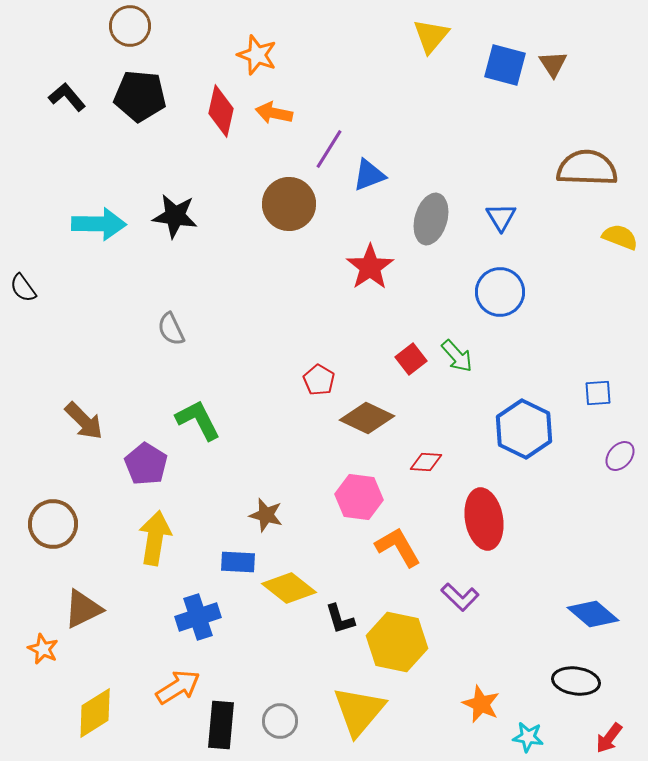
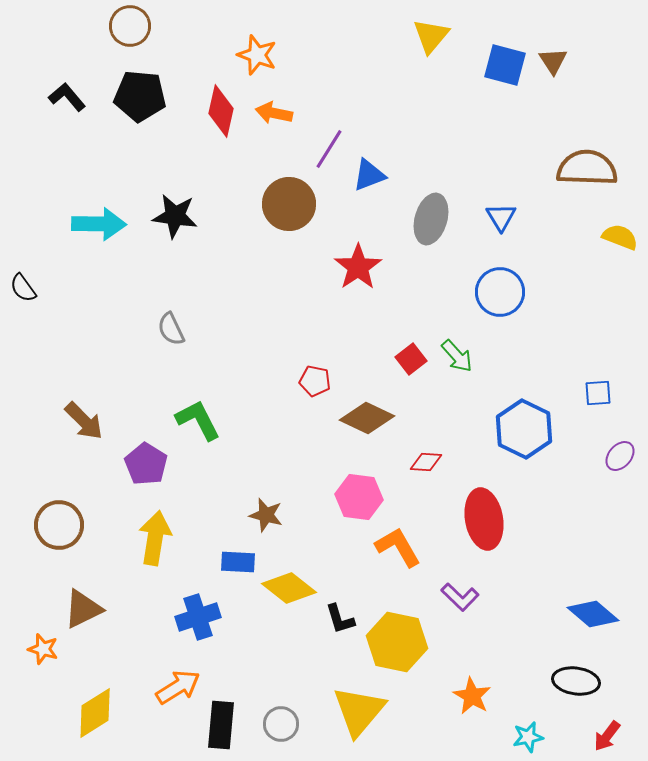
brown triangle at (553, 64): moved 3 px up
red star at (370, 267): moved 12 px left
red pentagon at (319, 380): moved 4 px left, 1 px down; rotated 20 degrees counterclockwise
brown circle at (53, 524): moved 6 px right, 1 px down
orange star at (43, 649): rotated 8 degrees counterclockwise
orange star at (481, 704): moved 9 px left, 8 px up; rotated 6 degrees clockwise
gray circle at (280, 721): moved 1 px right, 3 px down
cyan star at (528, 737): rotated 20 degrees counterclockwise
red arrow at (609, 738): moved 2 px left, 2 px up
